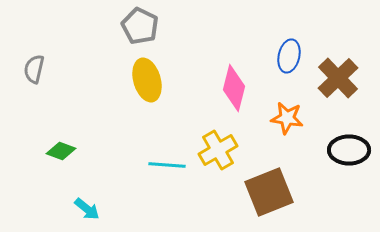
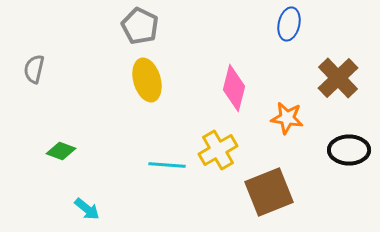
blue ellipse: moved 32 px up
